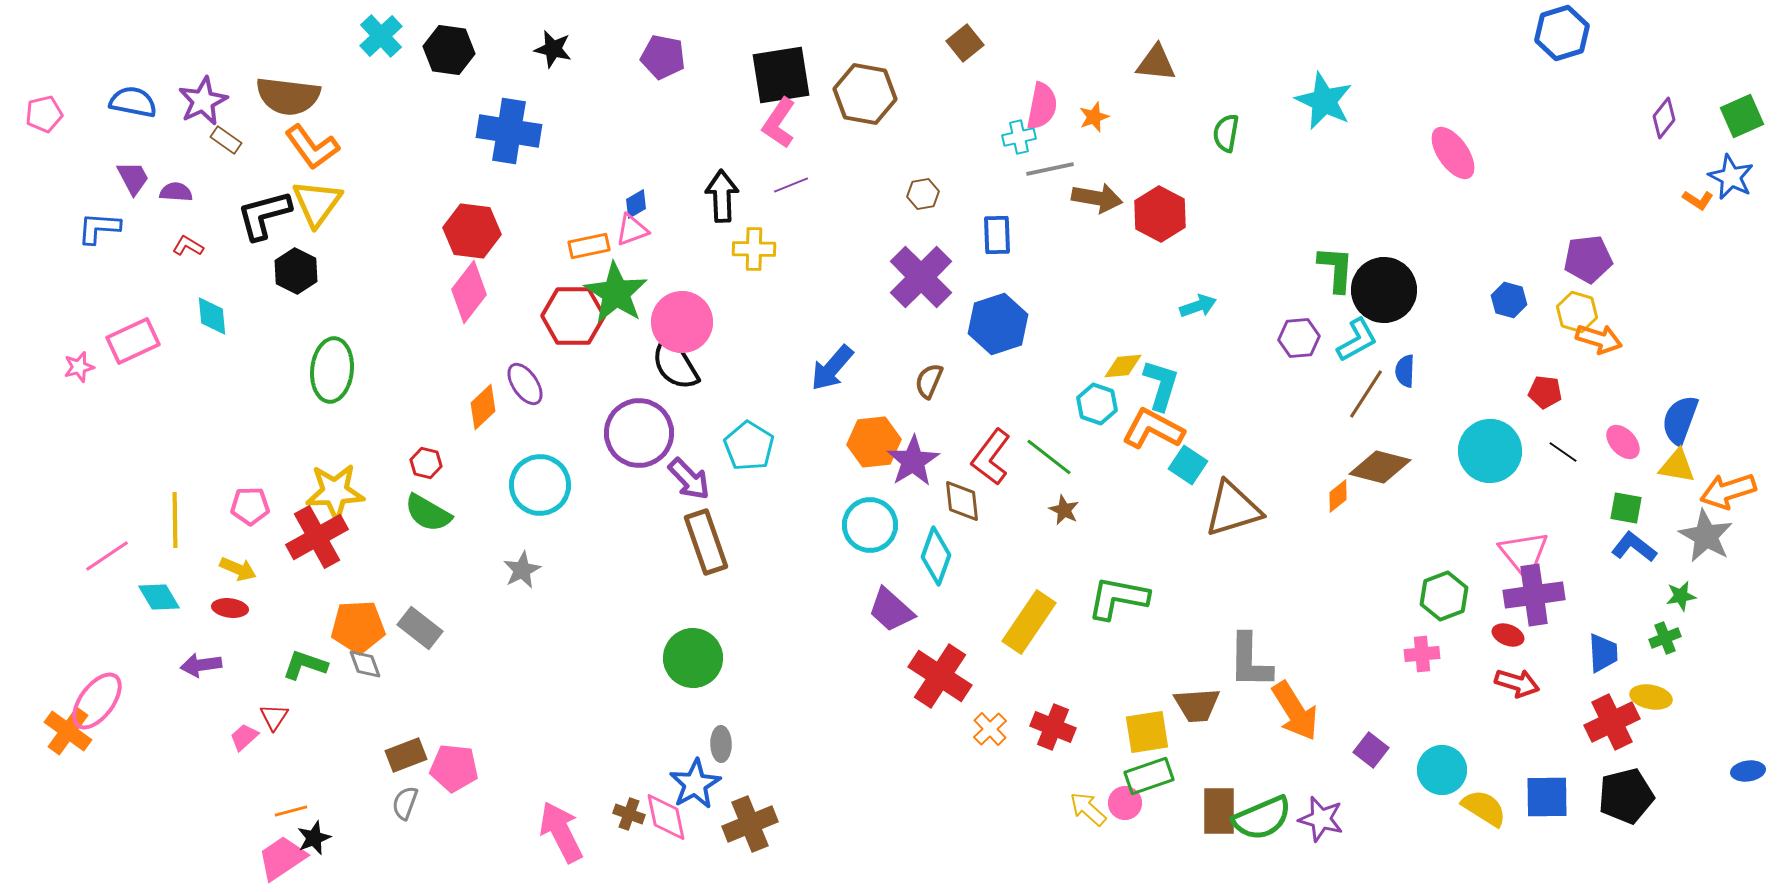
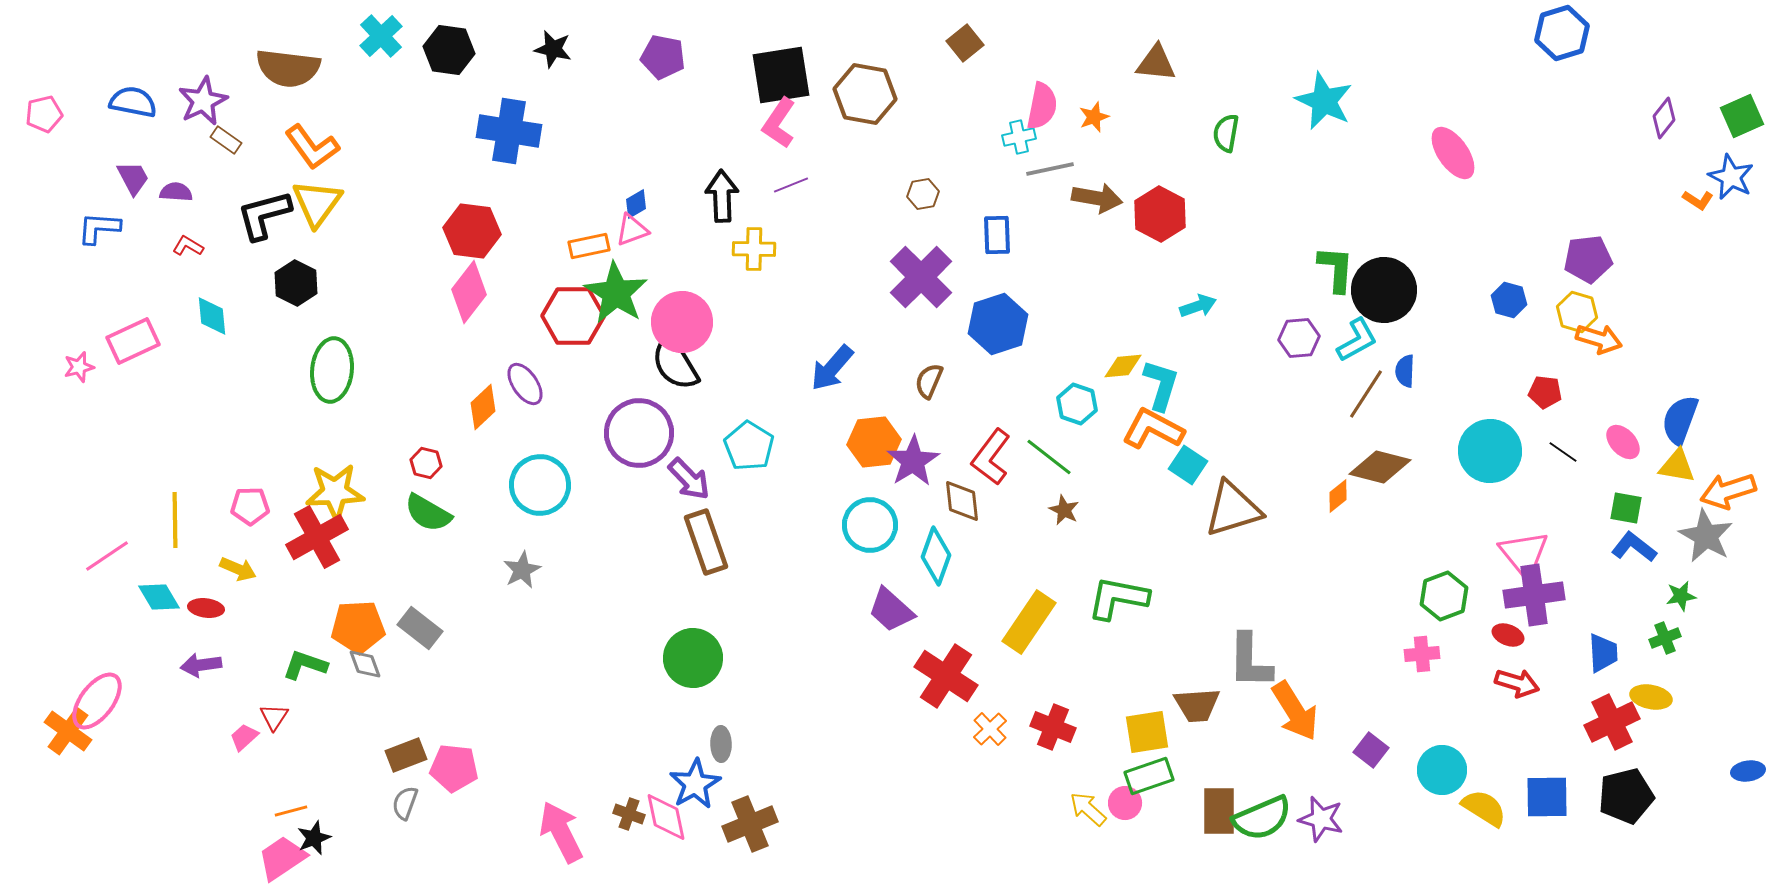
brown semicircle at (288, 96): moved 28 px up
black hexagon at (296, 271): moved 12 px down
cyan hexagon at (1097, 404): moved 20 px left
red ellipse at (230, 608): moved 24 px left
red cross at (940, 676): moved 6 px right
